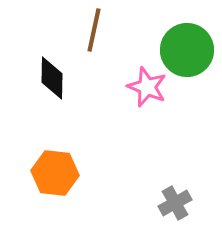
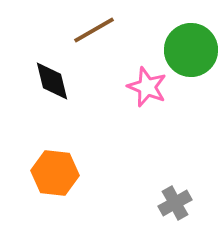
brown line: rotated 48 degrees clockwise
green circle: moved 4 px right
black diamond: moved 3 px down; rotated 15 degrees counterclockwise
